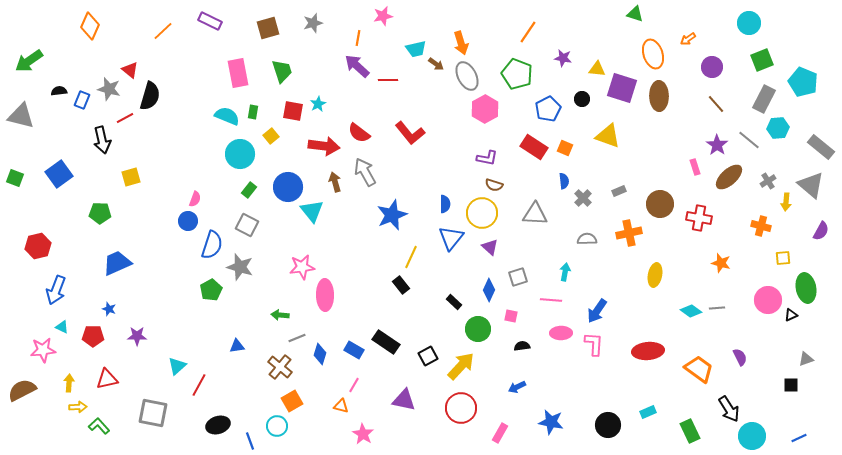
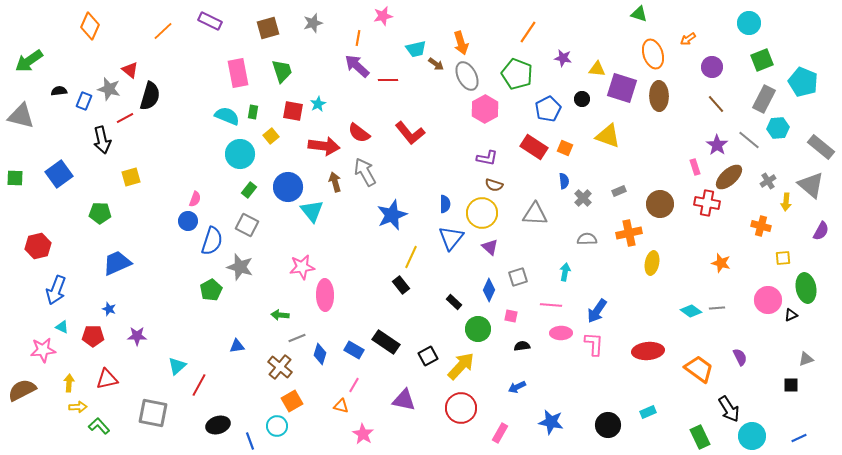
green triangle at (635, 14): moved 4 px right
blue rectangle at (82, 100): moved 2 px right, 1 px down
green square at (15, 178): rotated 18 degrees counterclockwise
red cross at (699, 218): moved 8 px right, 15 px up
blue semicircle at (212, 245): moved 4 px up
yellow ellipse at (655, 275): moved 3 px left, 12 px up
pink line at (551, 300): moved 5 px down
green rectangle at (690, 431): moved 10 px right, 6 px down
